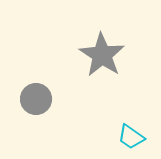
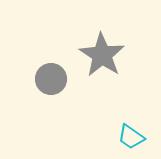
gray circle: moved 15 px right, 20 px up
